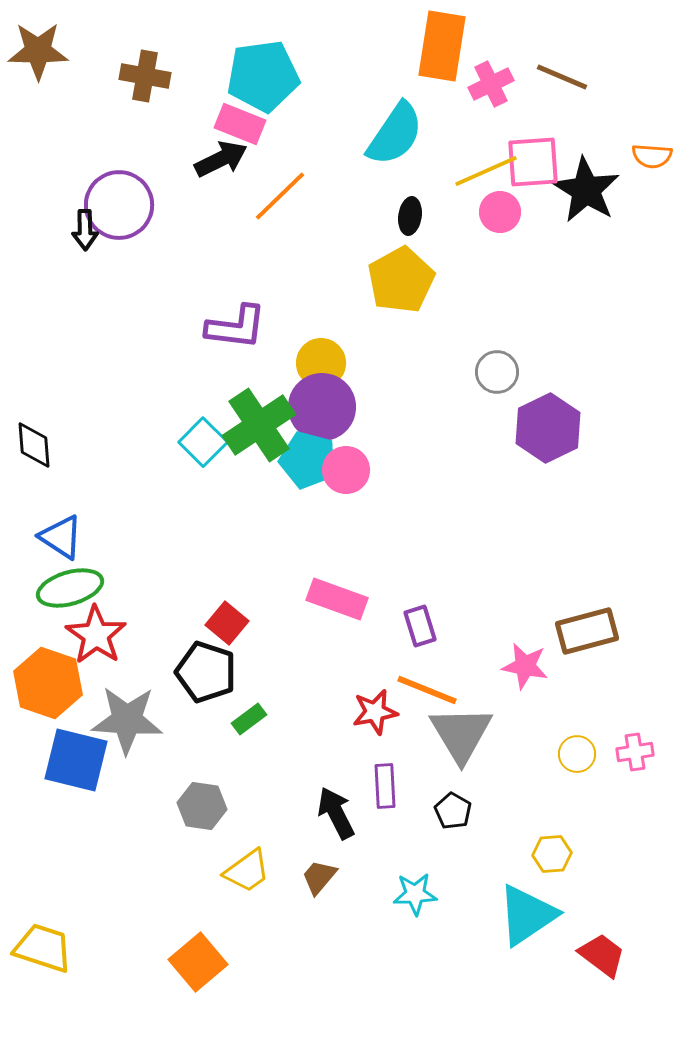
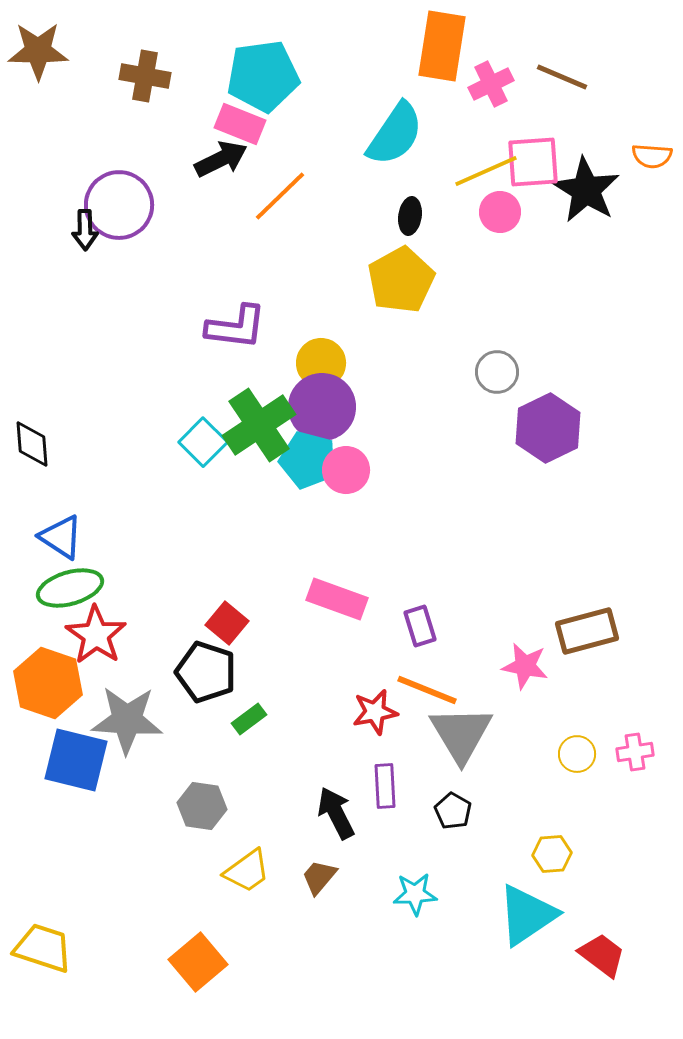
black diamond at (34, 445): moved 2 px left, 1 px up
